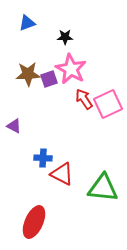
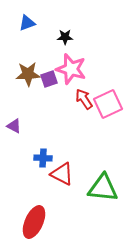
pink star: rotated 12 degrees counterclockwise
